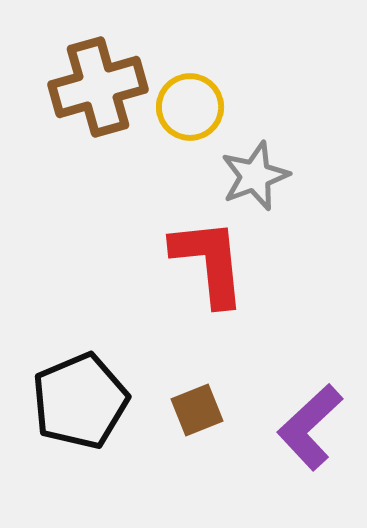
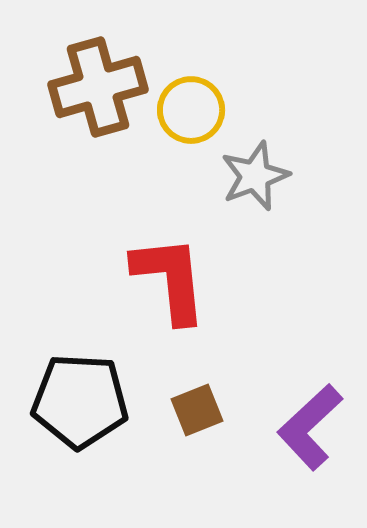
yellow circle: moved 1 px right, 3 px down
red L-shape: moved 39 px left, 17 px down
black pentagon: rotated 26 degrees clockwise
